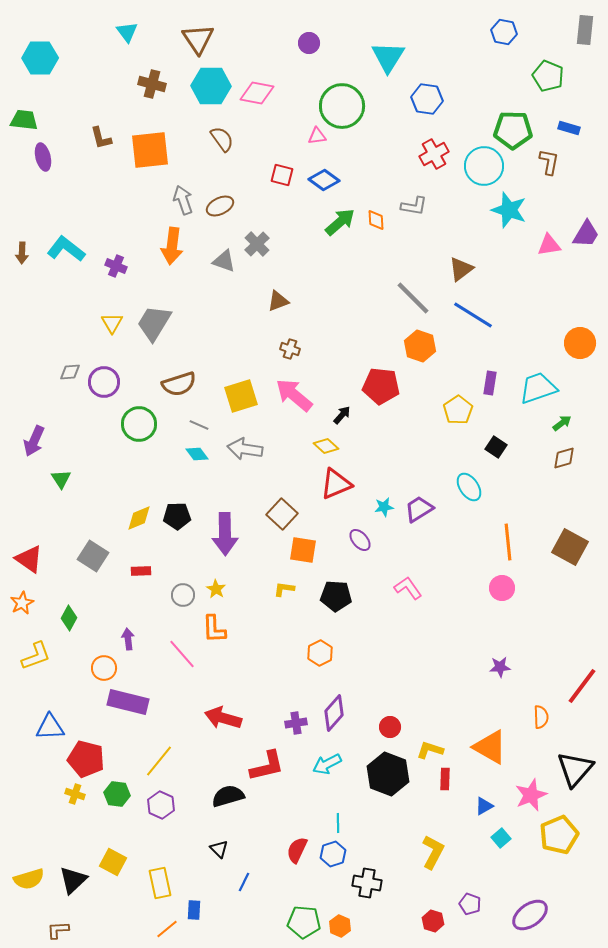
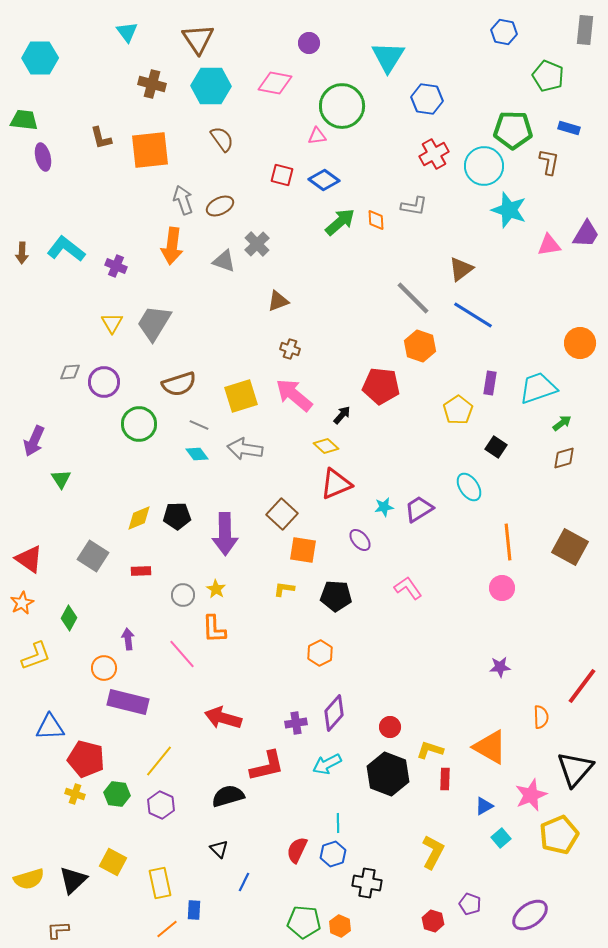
pink diamond at (257, 93): moved 18 px right, 10 px up
